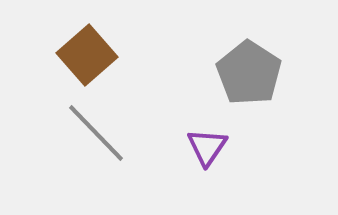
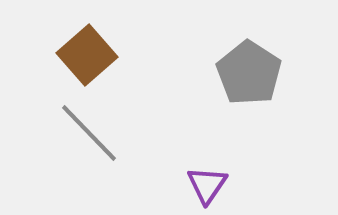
gray line: moved 7 px left
purple triangle: moved 38 px down
